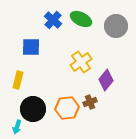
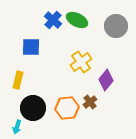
green ellipse: moved 4 px left, 1 px down
brown cross: rotated 16 degrees counterclockwise
black circle: moved 1 px up
